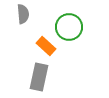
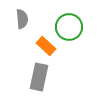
gray semicircle: moved 1 px left, 5 px down
